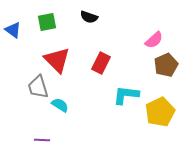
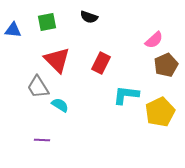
blue triangle: rotated 30 degrees counterclockwise
gray trapezoid: rotated 15 degrees counterclockwise
